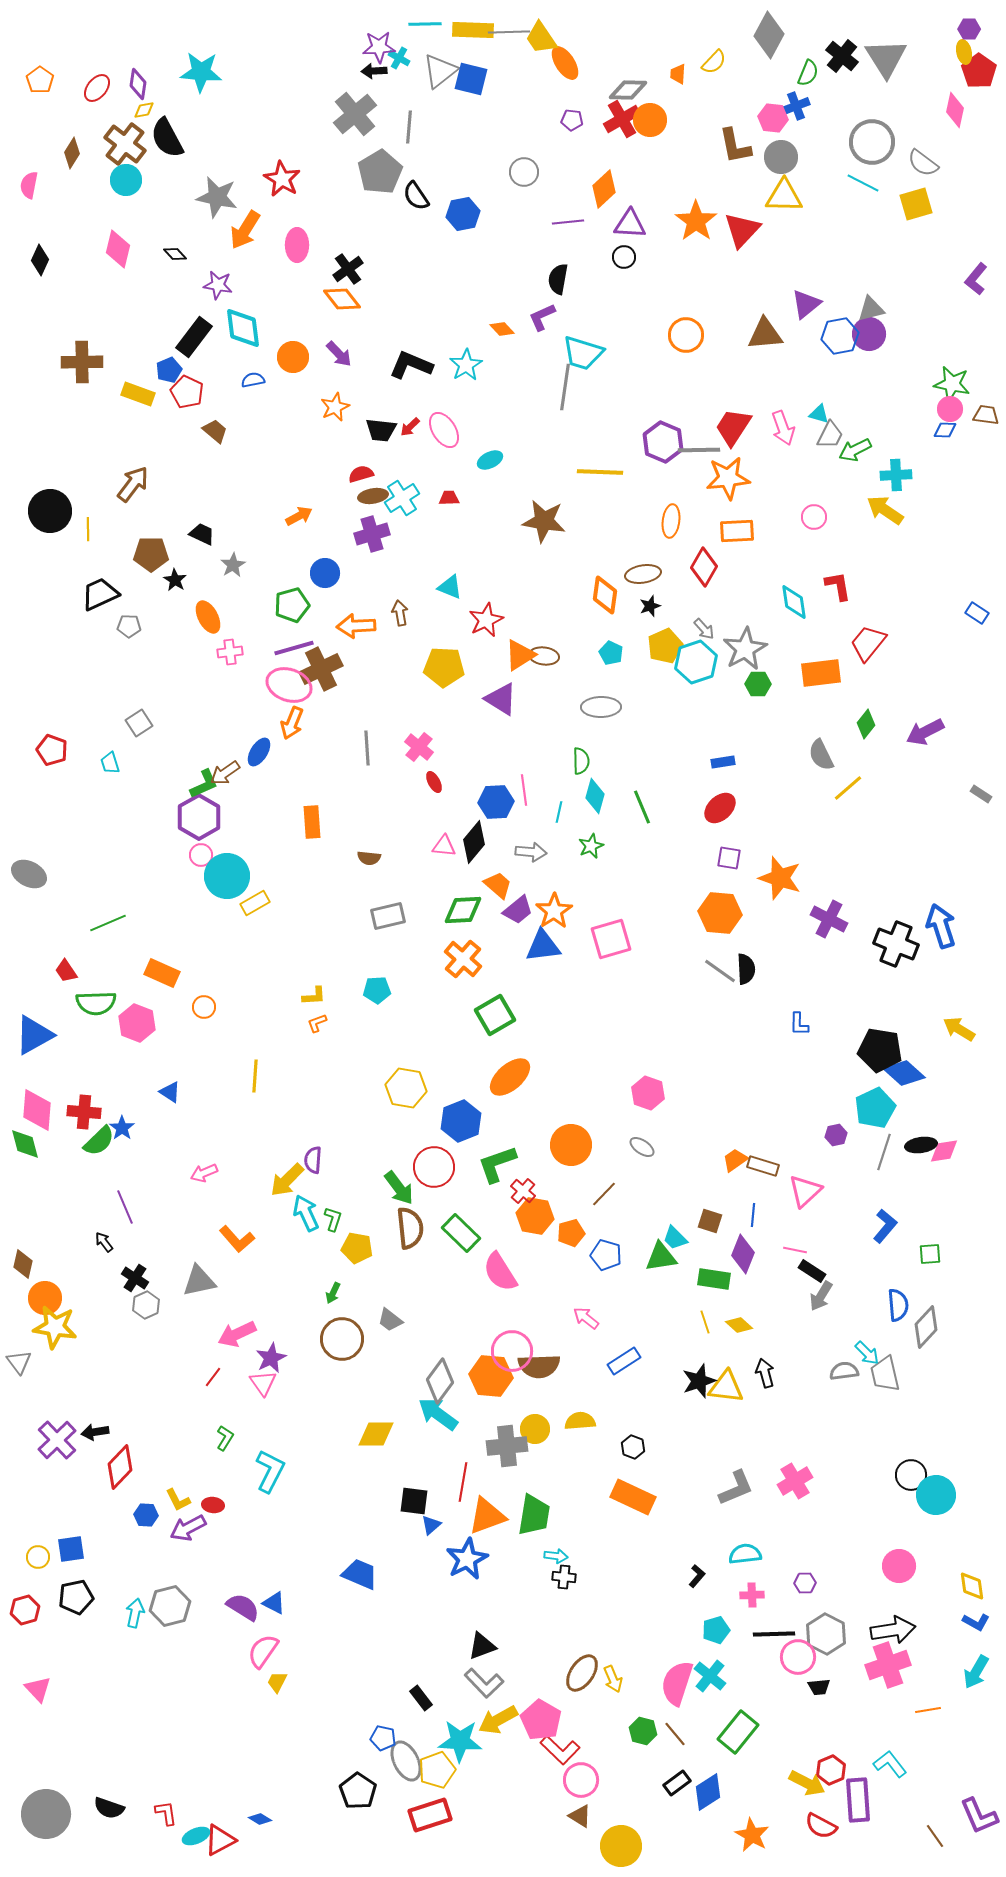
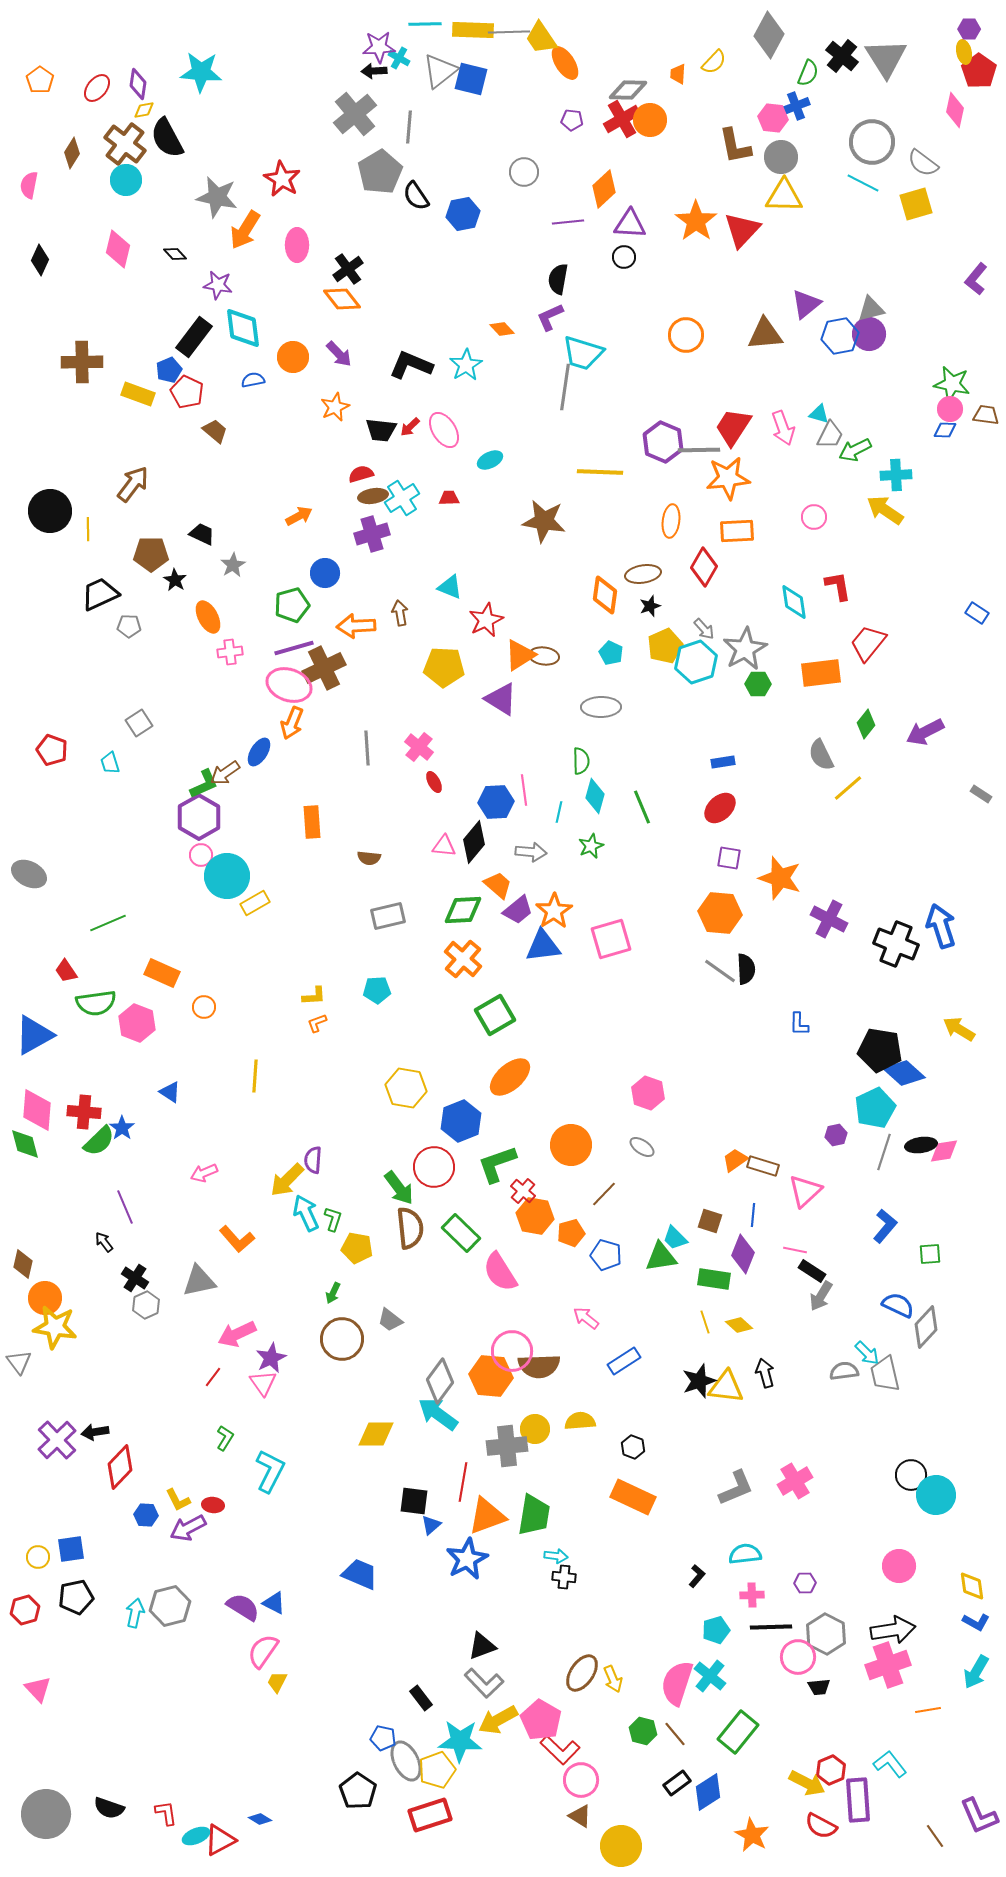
purple L-shape at (542, 317): moved 8 px right
brown cross at (321, 669): moved 3 px right, 1 px up
green semicircle at (96, 1003): rotated 6 degrees counterclockwise
blue semicircle at (898, 1305): rotated 60 degrees counterclockwise
black line at (774, 1634): moved 3 px left, 7 px up
